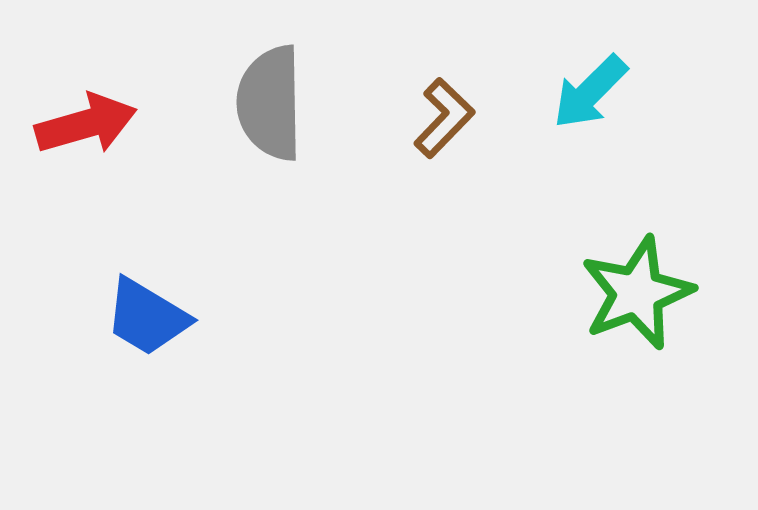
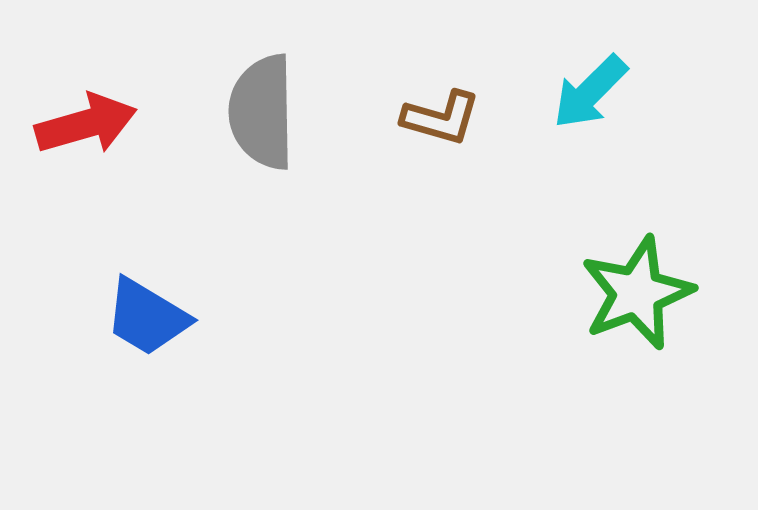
gray semicircle: moved 8 px left, 9 px down
brown L-shape: moved 3 px left; rotated 62 degrees clockwise
